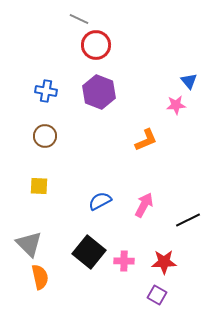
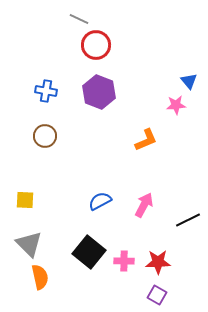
yellow square: moved 14 px left, 14 px down
red star: moved 6 px left
